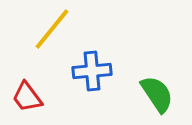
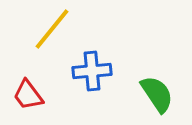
red trapezoid: moved 1 px right, 2 px up
